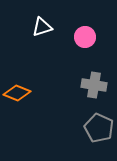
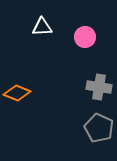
white triangle: rotated 15 degrees clockwise
gray cross: moved 5 px right, 2 px down
